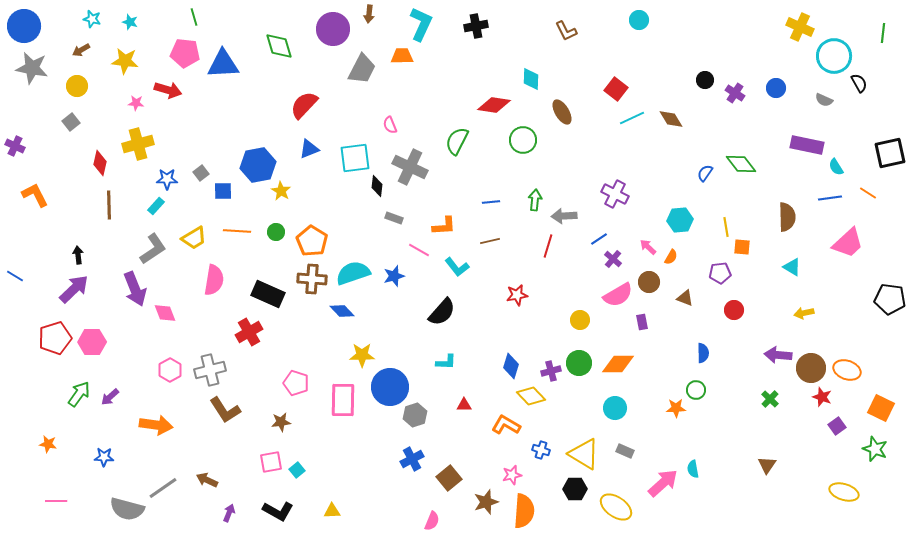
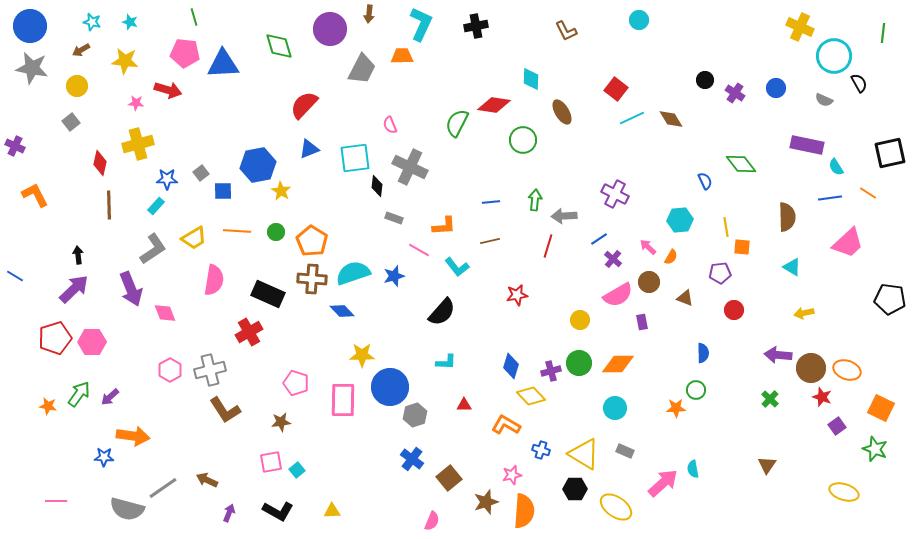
cyan star at (92, 19): moved 3 px down
blue circle at (24, 26): moved 6 px right
purple circle at (333, 29): moved 3 px left
green semicircle at (457, 141): moved 18 px up
blue semicircle at (705, 173): moved 8 px down; rotated 120 degrees clockwise
purple arrow at (135, 289): moved 4 px left
orange arrow at (156, 425): moved 23 px left, 11 px down
orange star at (48, 444): moved 38 px up
blue cross at (412, 459): rotated 25 degrees counterclockwise
